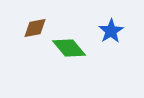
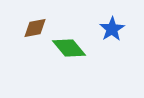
blue star: moved 1 px right, 2 px up
